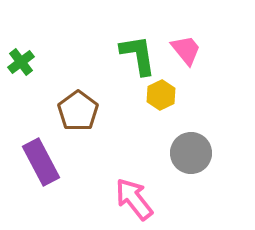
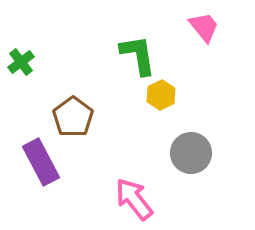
pink trapezoid: moved 18 px right, 23 px up
brown pentagon: moved 5 px left, 6 px down
